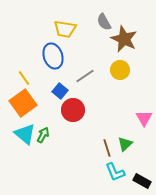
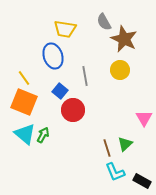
gray line: rotated 66 degrees counterclockwise
orange square: moved 1 px right, 1 px up; rotated 32 degrees counterclockwise
